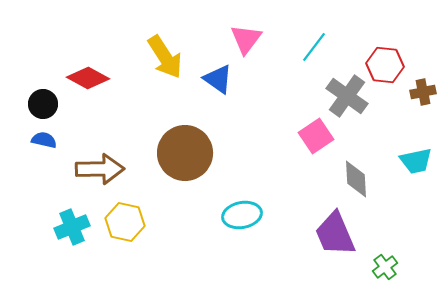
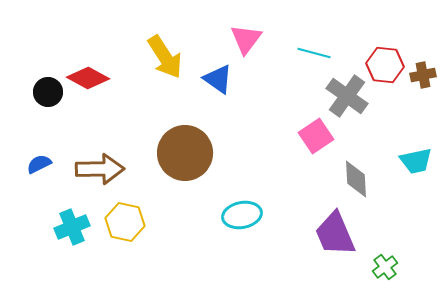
cyan line: moved 6 px down; rotated 68 degrees clockwise
brown cross: moved 17 px up
black circle: moved 5 px right, 12 px up
blue semicircle: moved 5 px left, 24 px down; rotated 40 degrees counterclockwise
